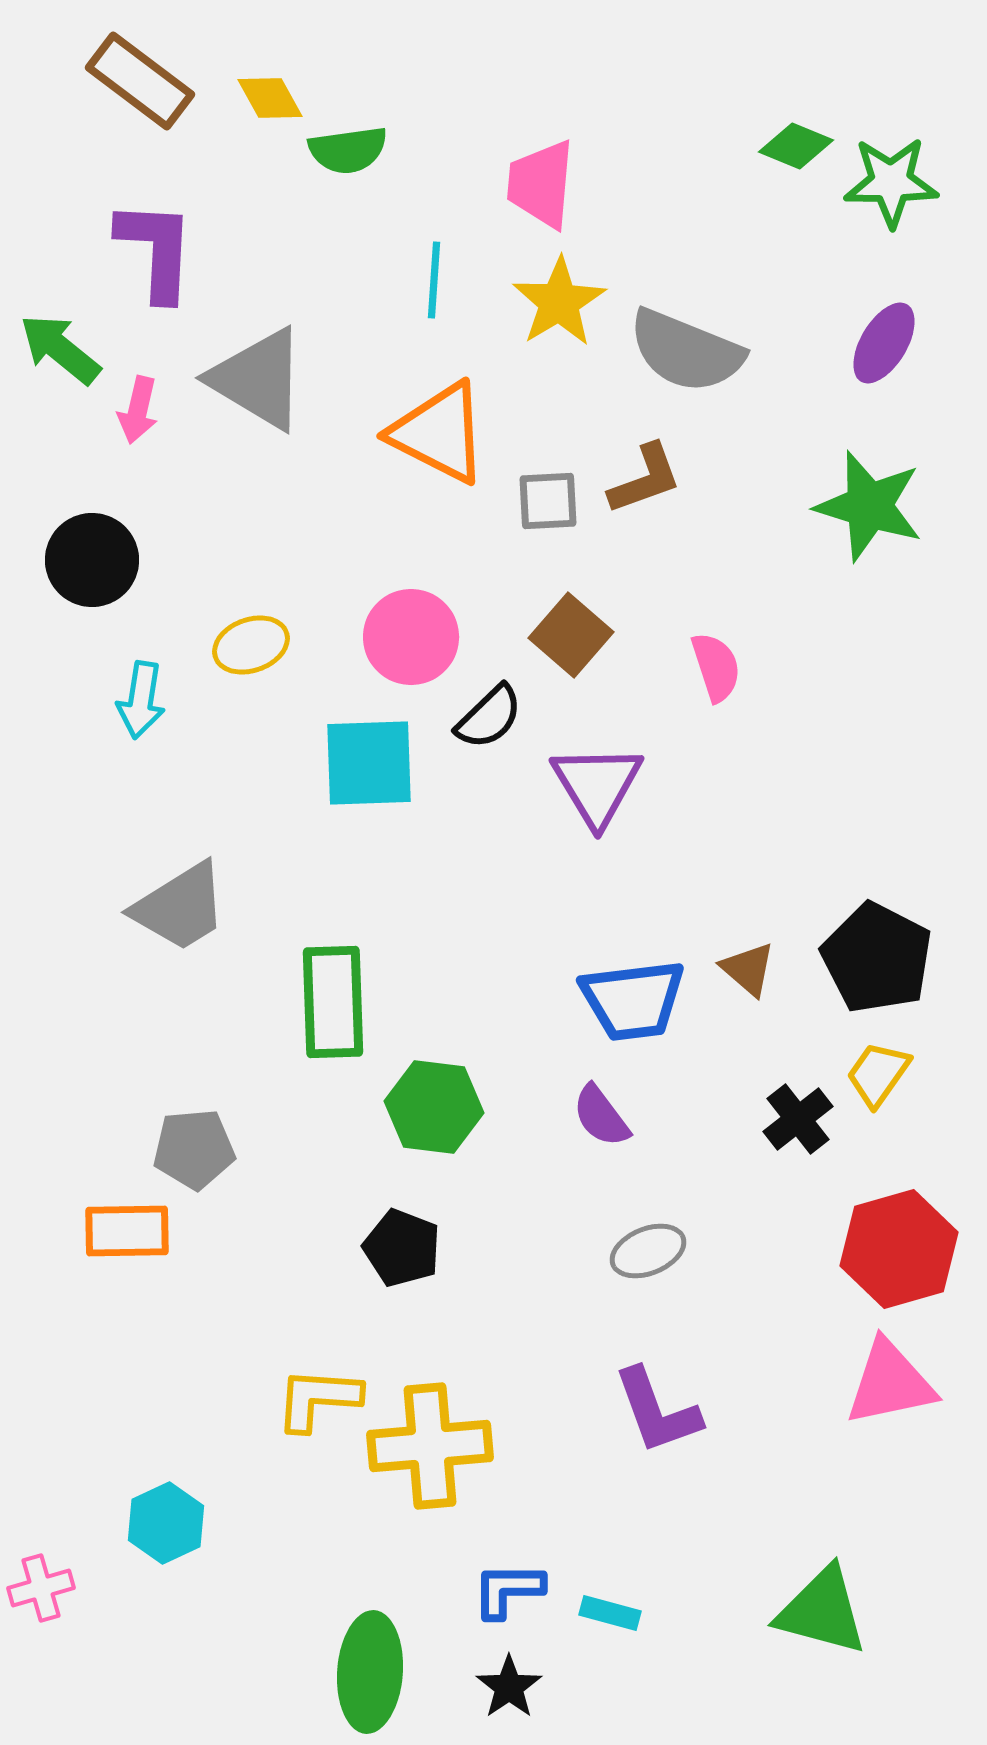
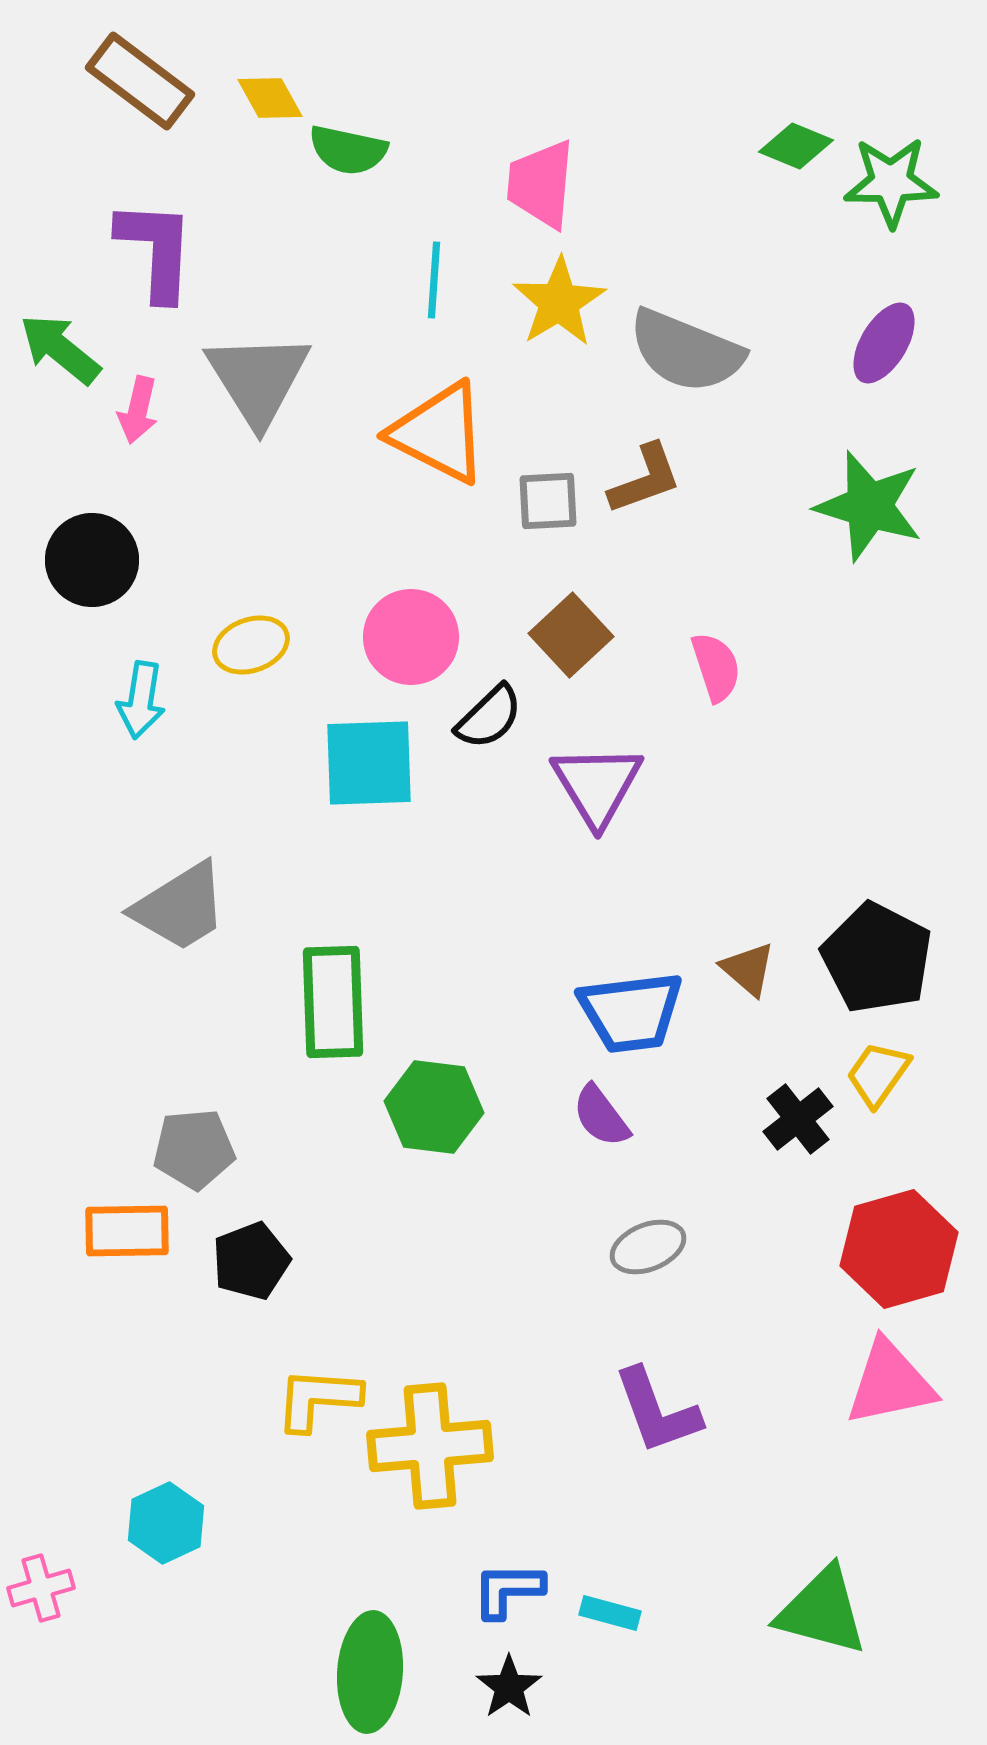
green semicircle at (348, 150): rotated 20 degrees clockwise
gray triangle at (258, 379): rotated 27 degrees clockwise
brown square at (571, 635): rotated 6 degrees clockwise
blue trapezoid at (633, 1000): moved 2 px left, 12 px down
black pentagon at (402, 1248): moved 151 px left, 13 px down; rotated 30 degrees clockwise
gray ellipse at (648, 1251): moved 4 px up
